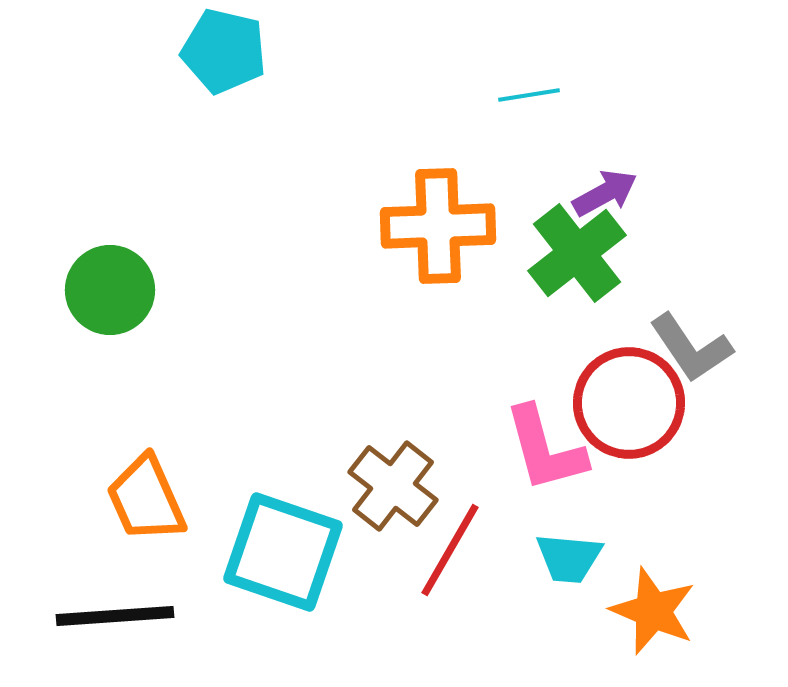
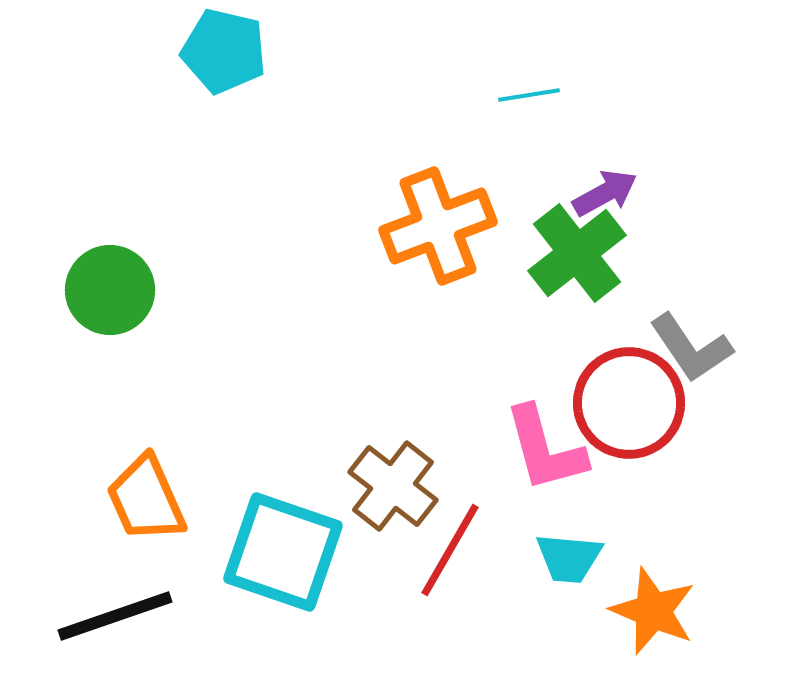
orange cross: rotated 19 degrees counterclockwise
black line: rotated 15 degrees counterclockwise
